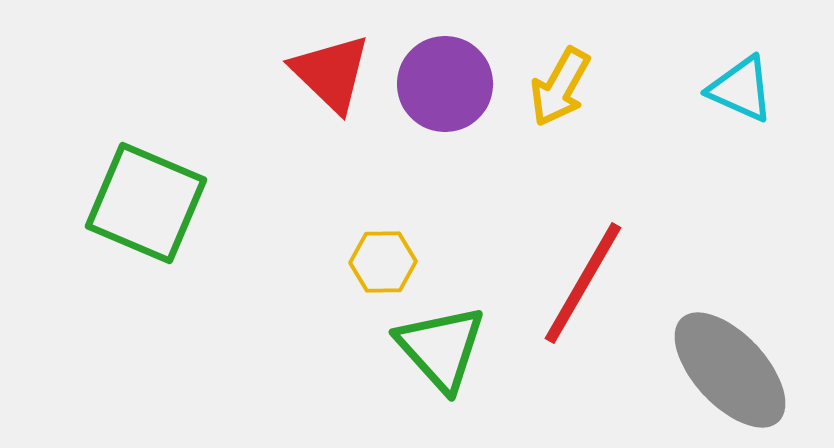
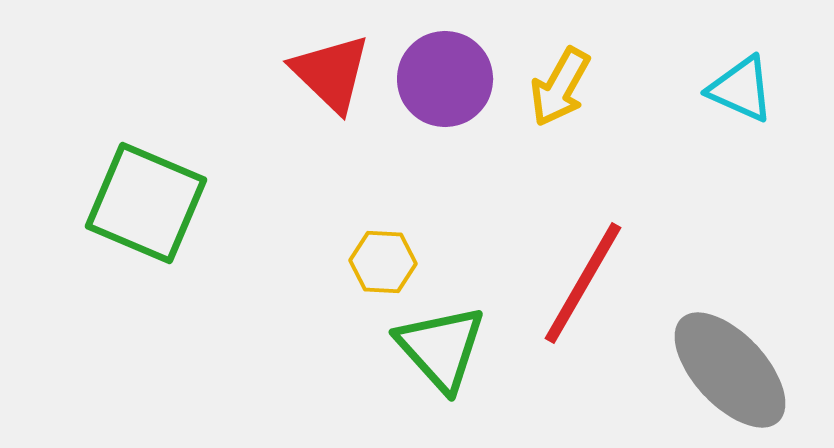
purple circle: moved 5 px up
yellow hexagon: rotated 4 degrees clockwise
